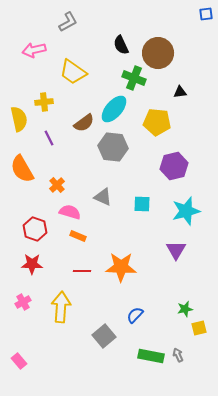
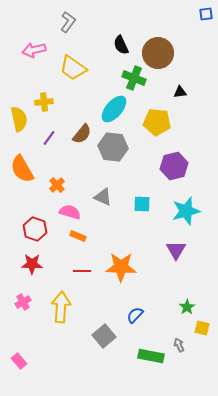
gray L-shape: rotated 25 degrees counterclockwise
yellow trapezoid: moved 4 px up
brown semicircle: moved 2 px left, 11 px down; rotated 15 degrees counterclockwise
purple line: rotated 63 degrees clockwise
green star: moved 2 px right, 2 px up; rotated 21 degrees counterclockwise
yellow square: moved 3 px right; rotated 28 degrees clockwise
gray arrow: moved 1 px right, 10 px up
